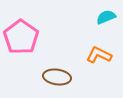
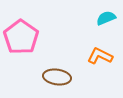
cyan semicircle: moved 1 px down
orange L-shape: moved 1 px right, 1 px down
